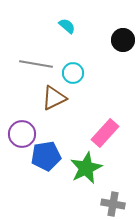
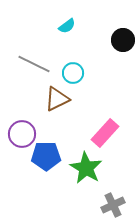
cyan semicircle: rotated 102 degrees clockwise
gray line: moved 2 px left; rotated 16 degrees clockwise
brown triangle: moved 3 px right, 1 px down
blue pentagon: rotated 8 degrees clockwise
green star: rotated 16 degrees counterclockwise
gray cross: moved 1 px down; rotated 35 degrees counterclockwise
